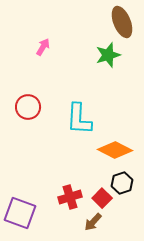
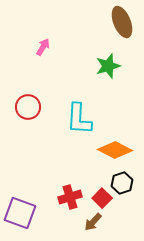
green star: moved 11 px down
